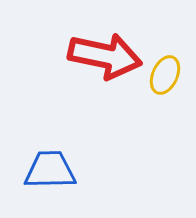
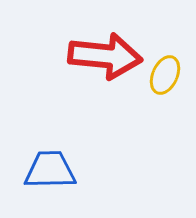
red arrow: rotated 6 degrees counterclockwise
